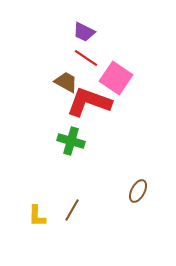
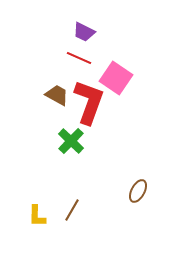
red line: moved 7 px left; rotated 10 degrees counterclockwise
brown trapezoid: moved 9 px left, 13 px down
red L-shape: rotated 90 degrees clockwise
green cross: rotated 28 degrees clockwise
